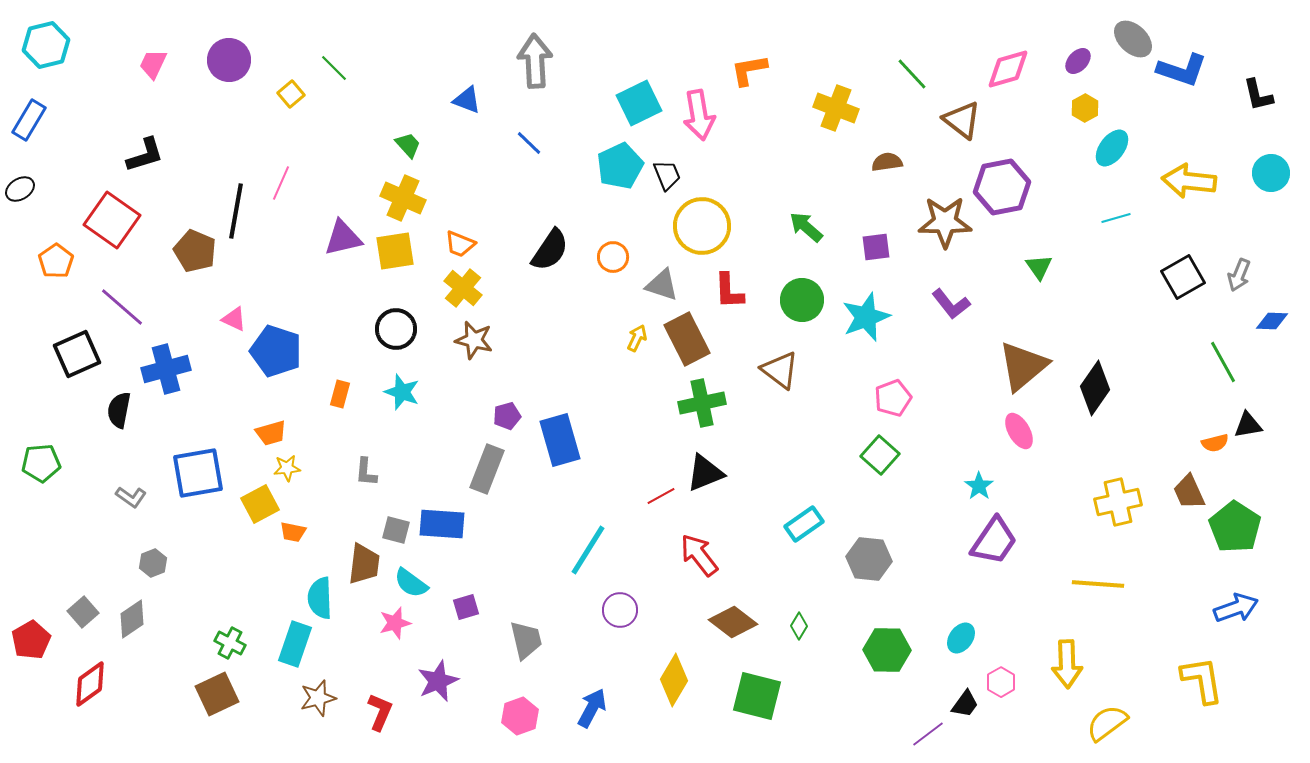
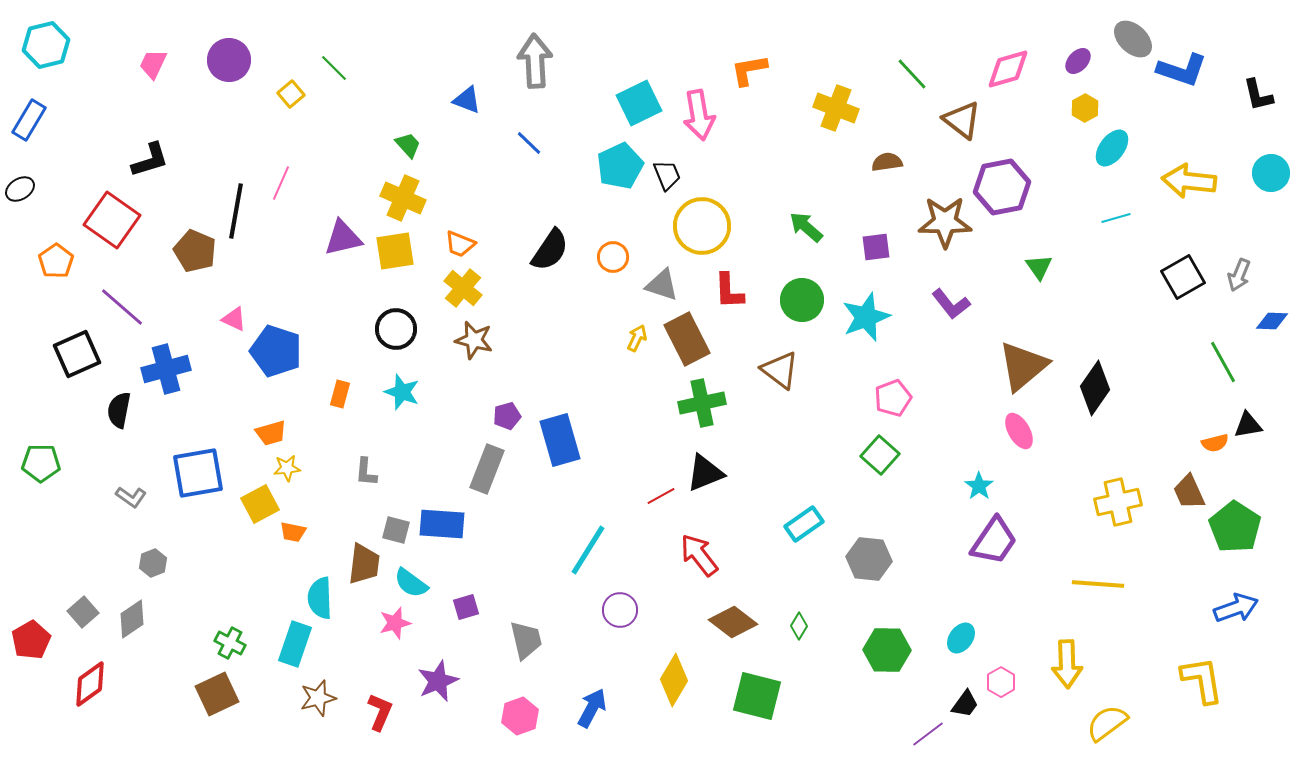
black L-shape at (145, 155): moved 5 px right, 5 px down
green pentagon at (41, 463): rotated 6 degrees clockwise
